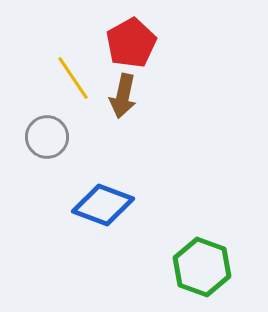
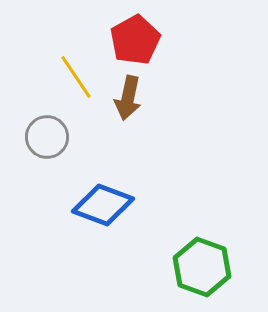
red pentagon: moved 4 px right, 3 px up
yellow line: moved 3 px right, 1 px up
brown arrow: moved 5 px right, 2 px down
